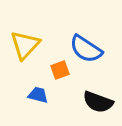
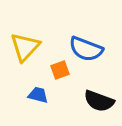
yellow triangle: moved 2 px down
blue semicircle: rotated 12 degrees counterclockwise
black semicircle: moved 1 px right, 1 px up
